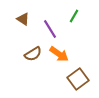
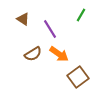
green line: moved 7 px right, 1 px up
brown square: moved 2 px up
